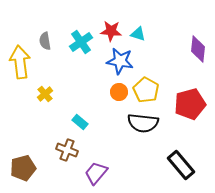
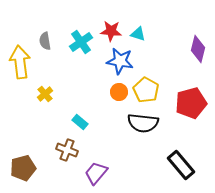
purple diamond: rotated 8 degrees clockwise
red pentagon: moved 1 px right, 1 px up
